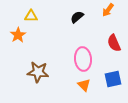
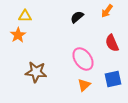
orange arrow: moved 1 px left, 1 px down
yellow triangle: moved 6 px left
red semicircle: moved 2 px left
pink ellipse: rotated 30 degrees counterclockwise
brown star: moved 2 px left
orange triangle: rotated 32 degrees clockwise
